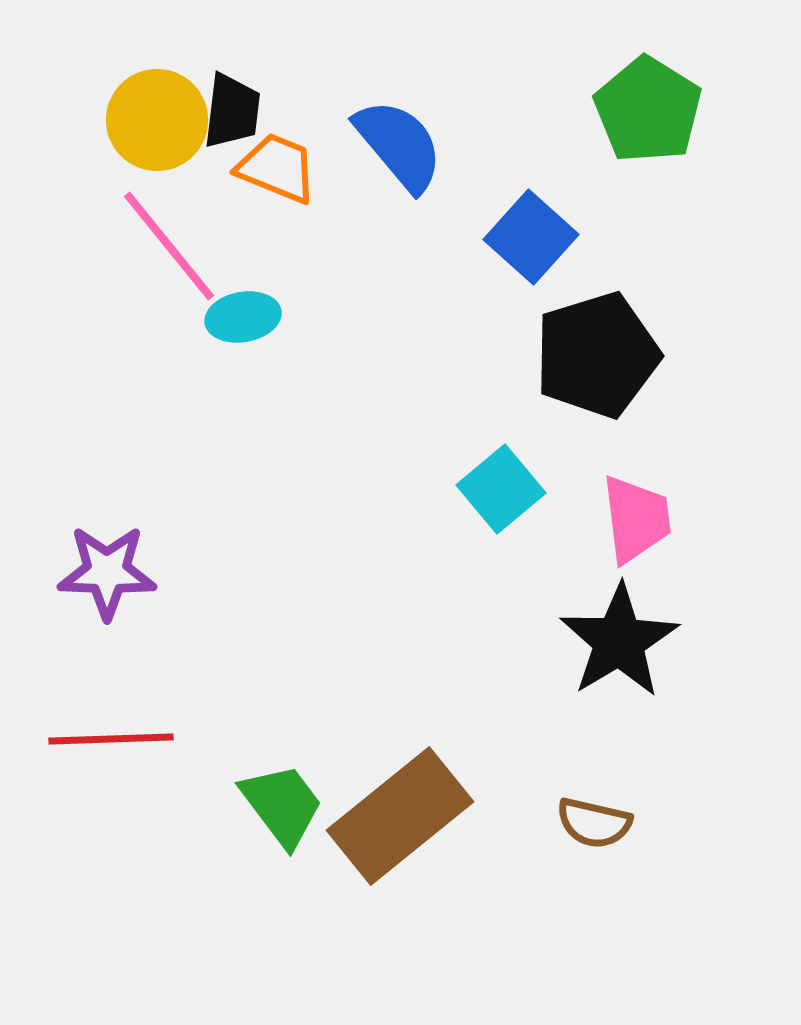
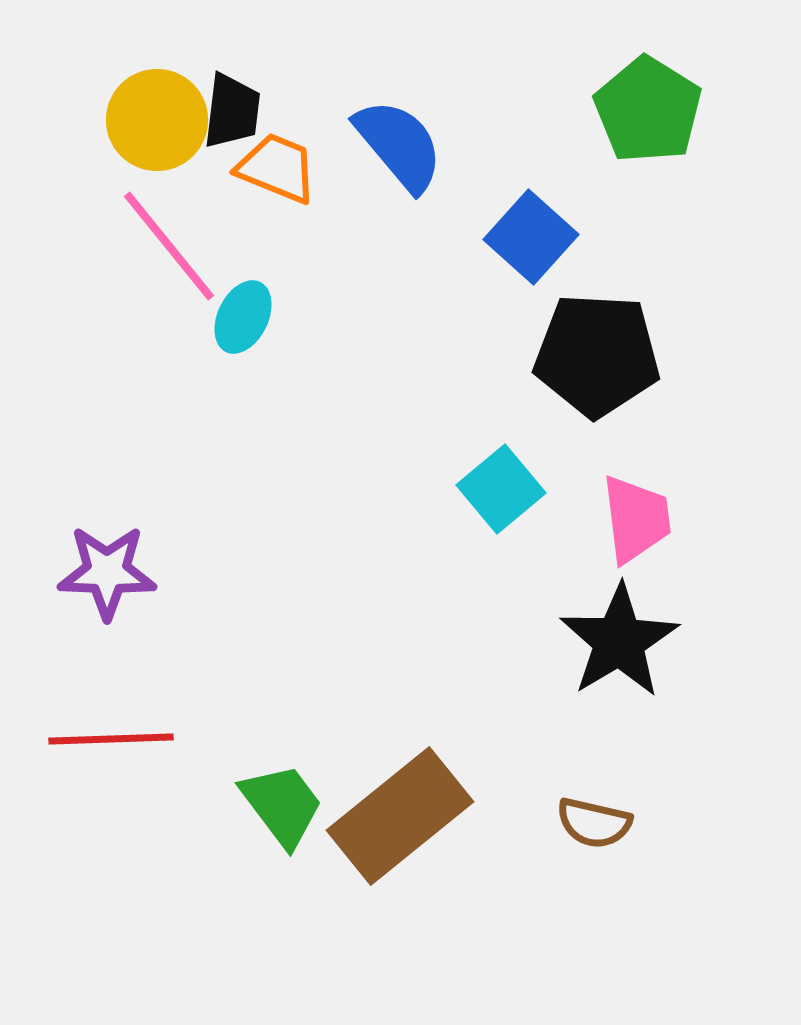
cyan ellipse: rotated 54 degrees counterclockwise
black pentagon: rotated 20 degrees clockwise
